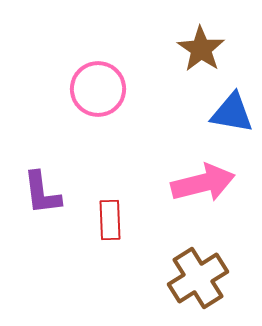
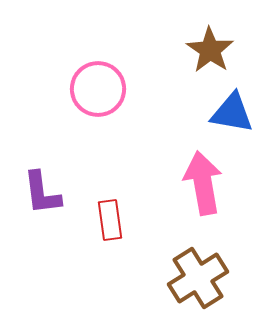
brown star: moved 9 px right, 1 px down
pink arrow: rotated 86 degrees counterclockwise
red rectangle: rotated 6 degrees counterclockwise
